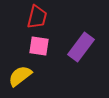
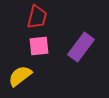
pink square: rotated 15 degrees counterclockwise
